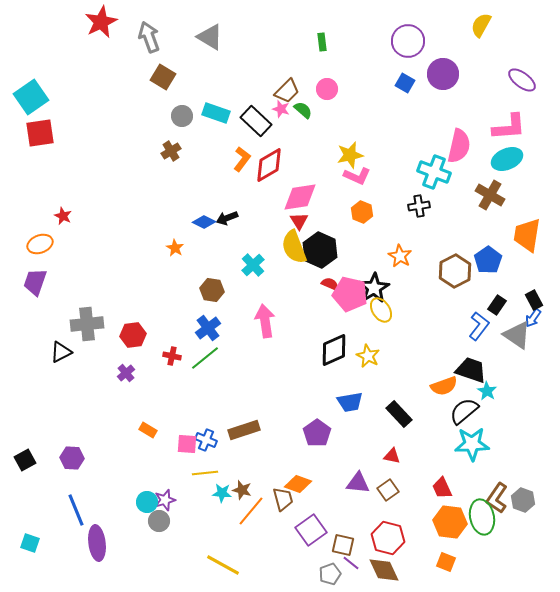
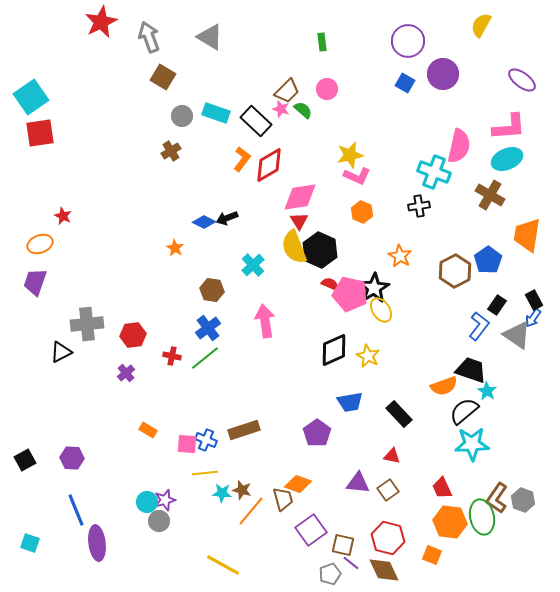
orange square at (446, 562): moved 14 px left, 7 px up
